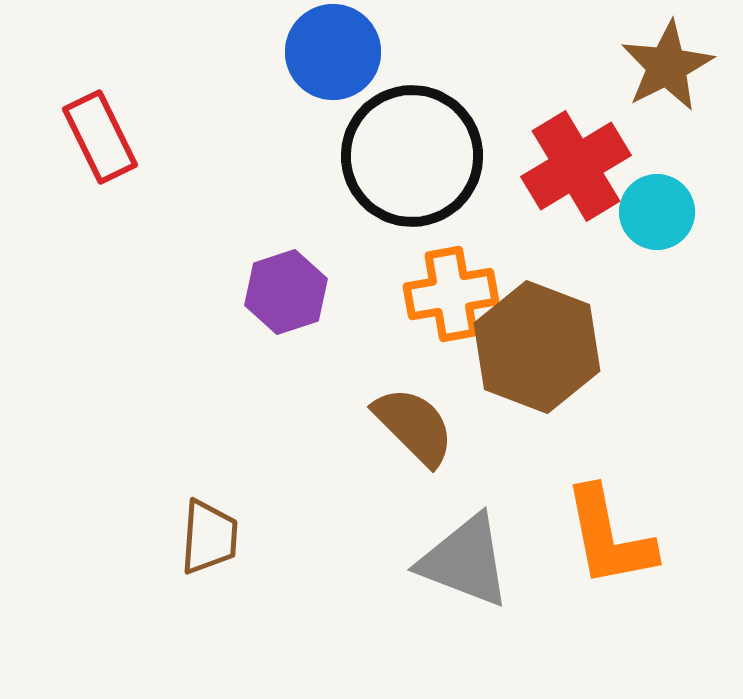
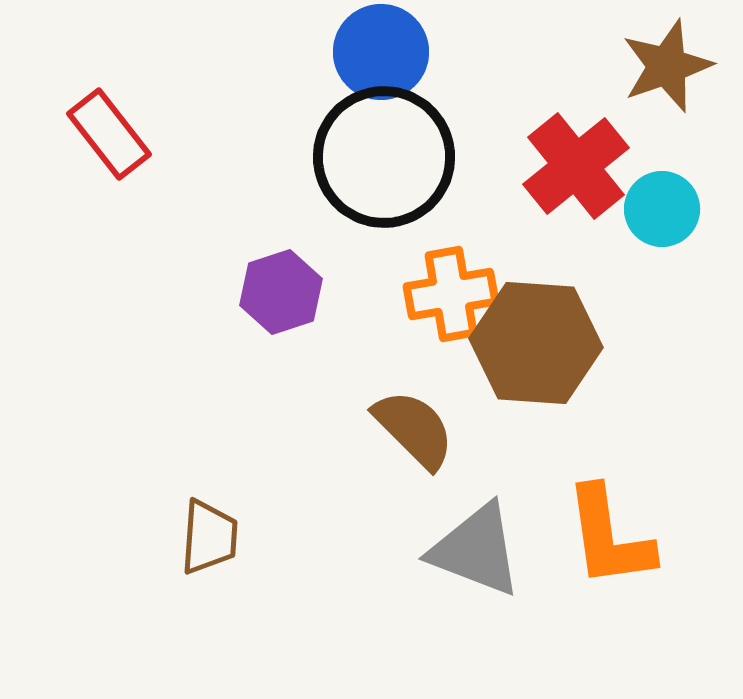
blue circle: moved 48 px right
brown star: rotated 8 degrees clockwise
red rectangle: moved 9 px right, 3 px up; rotated 12 degrees counterclockwise
black circle: moved 28 px left, 1 px down
red cross: rotated 8 degrees counterclockwise
cyan circle: moved 5 px right, 3 px up
purple hexagon: moved 5 px left
brown hexagon: moved 1 px left, 4 px up; rotated 17 degrees counterclockwise
brown semicircle: moved 3 px down
orange L-shape: rotated 3 degrees clockwise
gray triangle: moved 11 px right, 11 px up
